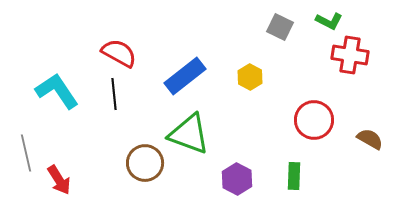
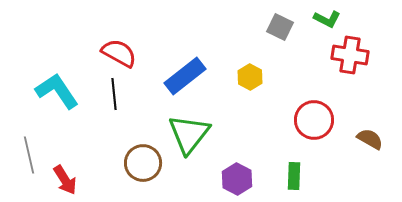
green L-shape: moved 2 px left, 2 px up
green triangle: rotated 48 degrees clockwise
gray line: moved 3 px right, 2 px down
brown circle: moved 2 px left
red arrow: moved 6 px right
